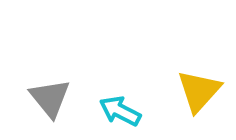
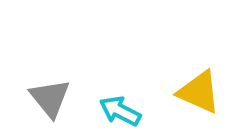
yellow triangle: moved 1 px down; rotated 48 degrees counterclockwise
